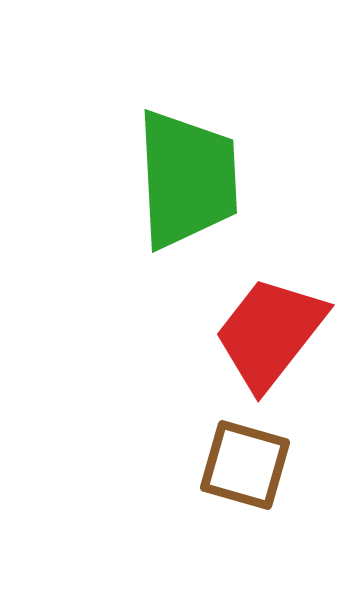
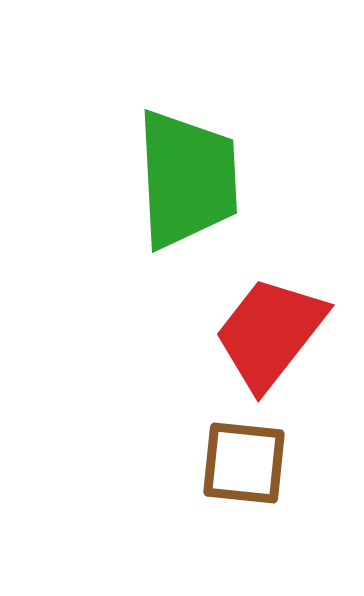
brown square: moved 1 px left, 2 px up; rotated 10 degrees counterclockwise
